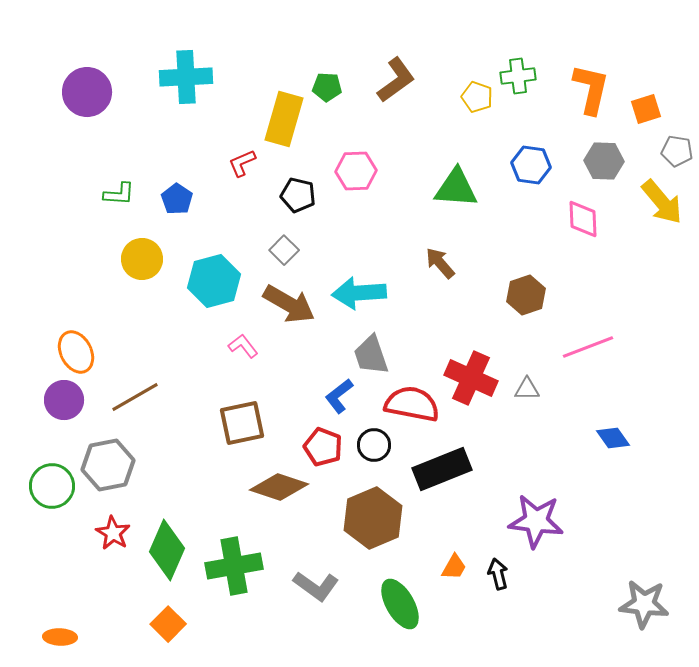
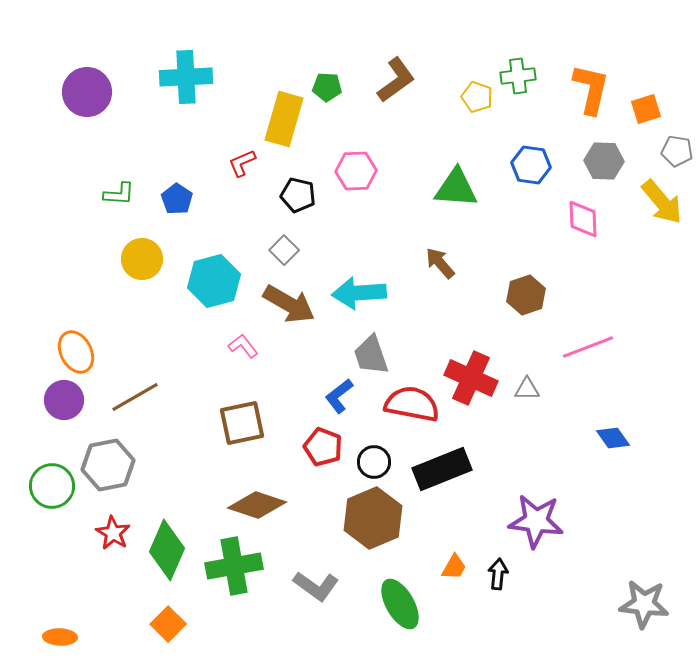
black circle at (374, 445): moved 17 px down
brown diamond at (279, 487): moved 22 px left, 18 px down
black arrow at (498, 574): rotated 20 degrees clockwise
